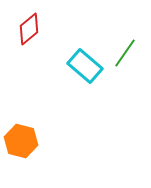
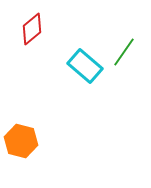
red diamond: moved 3 px right
green line: moved 1 px left, 1 px up
